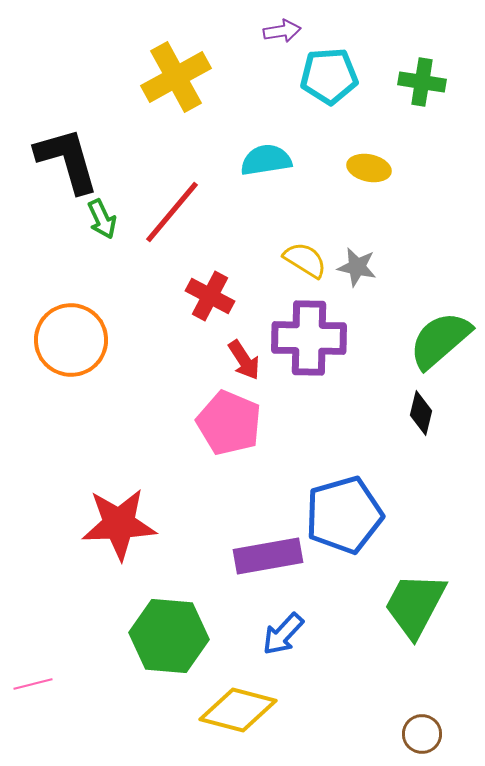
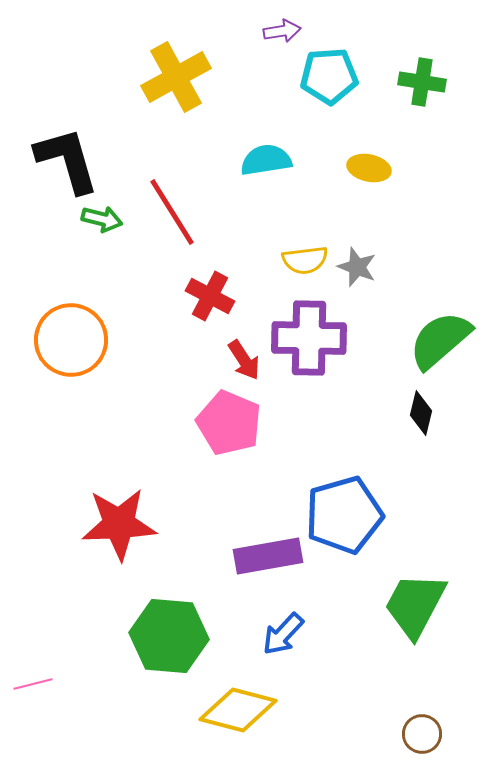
red line: rotated 72 degrees counterclockwise
green arrow: rotated 51 degrees counterclockwise
yellow semicircle: rotated 141 degrees clockwise
gray star: rotated 9 degrees clockwise
